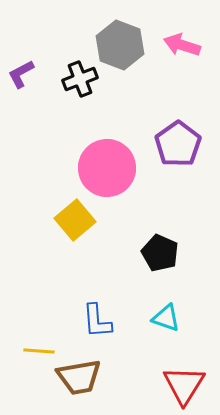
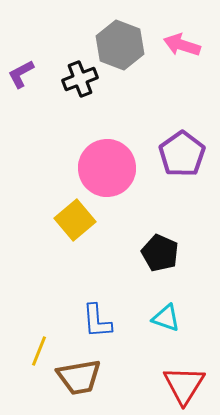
purple pentagon: moved 4 px right, 10 px down
yellow line: rotated 72 degrees counterclockwise
